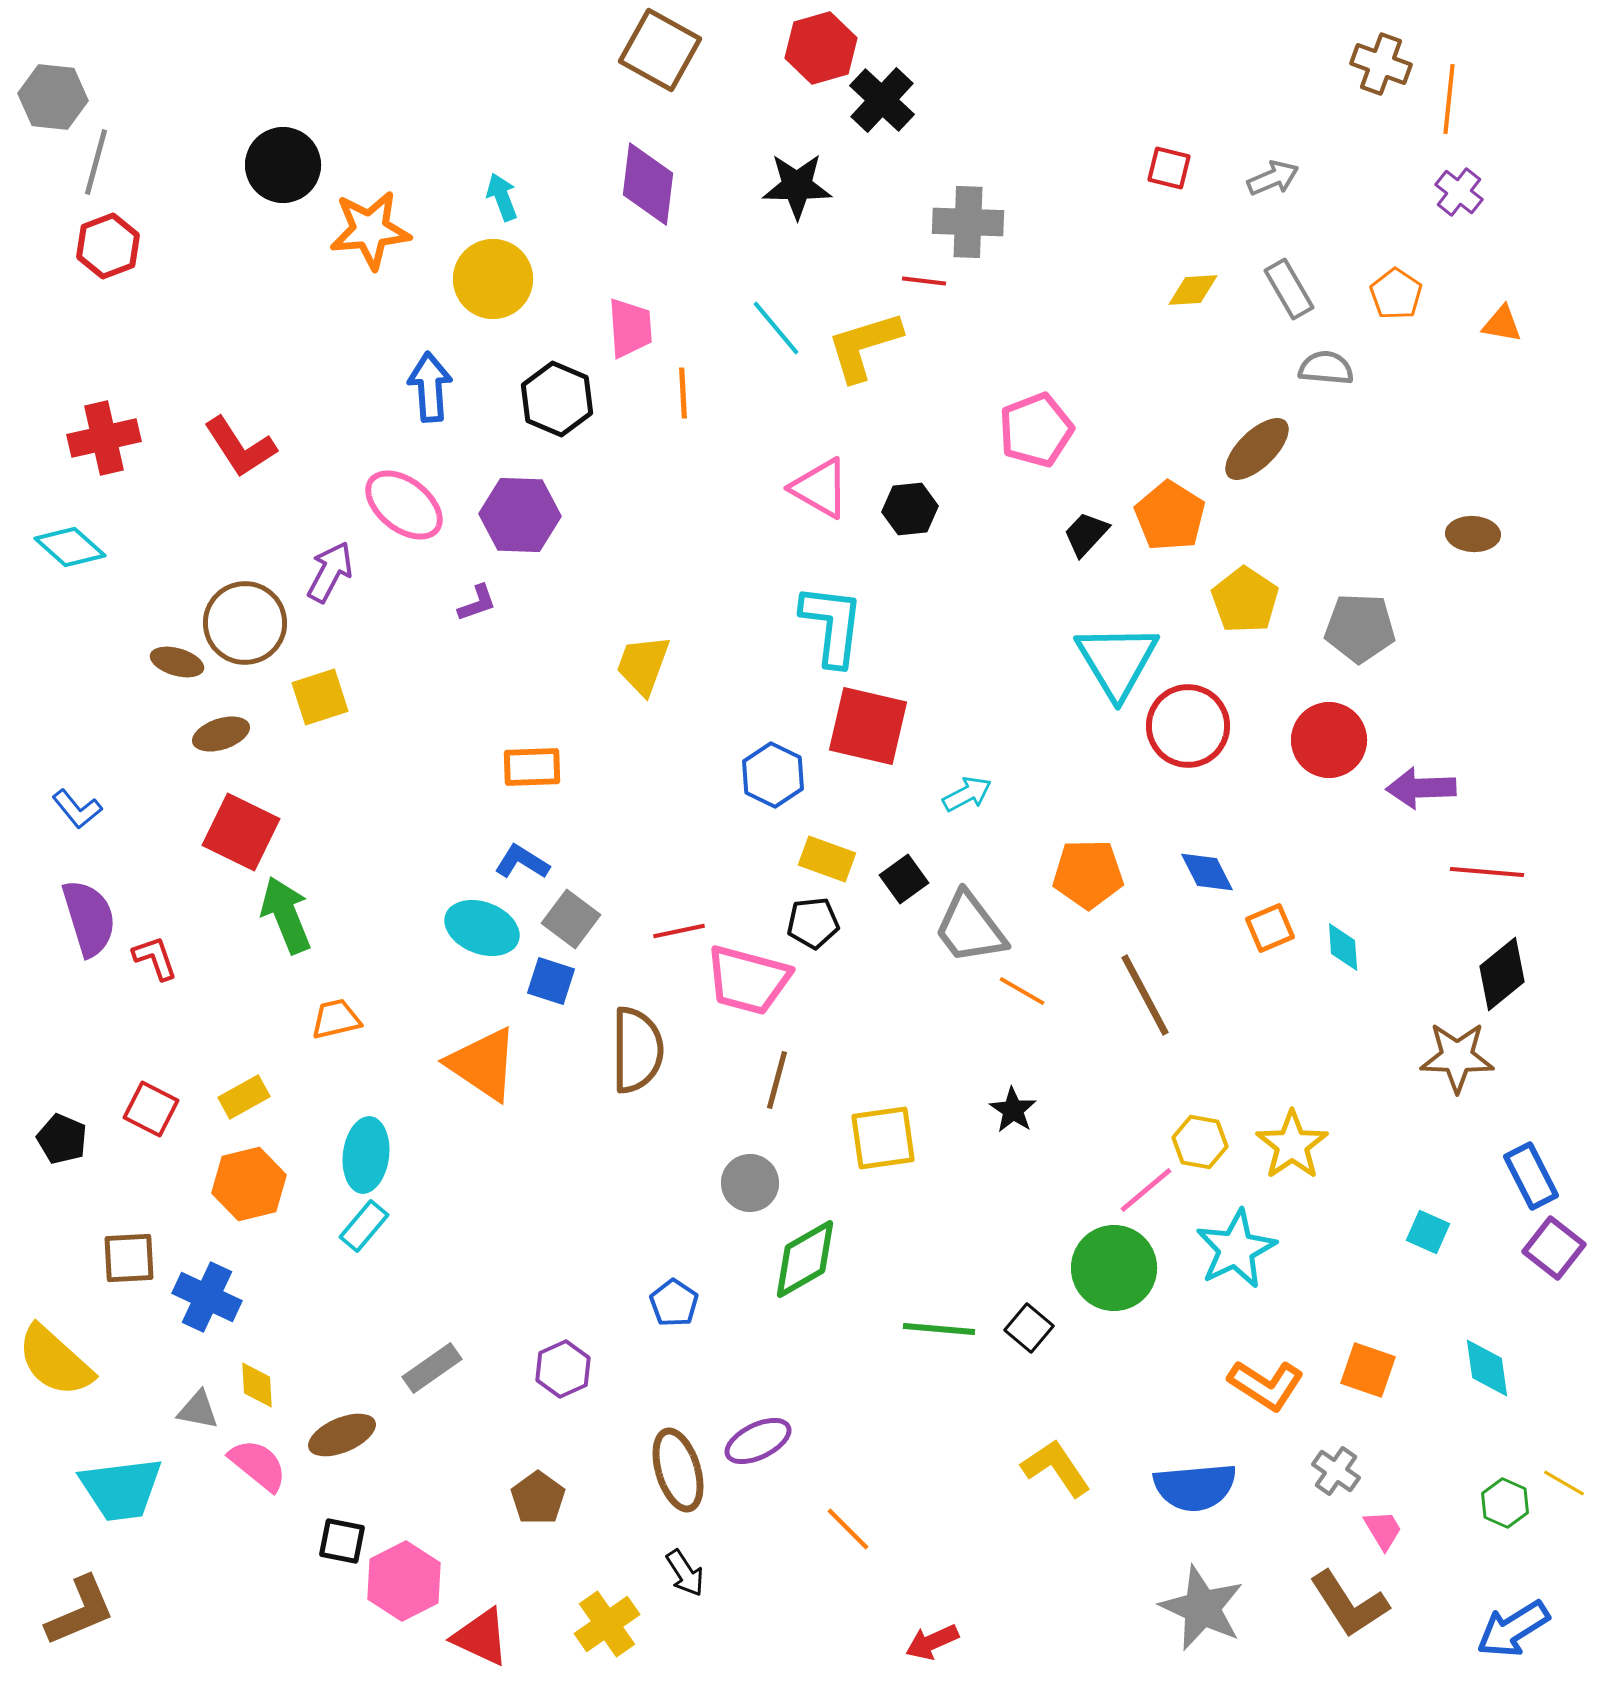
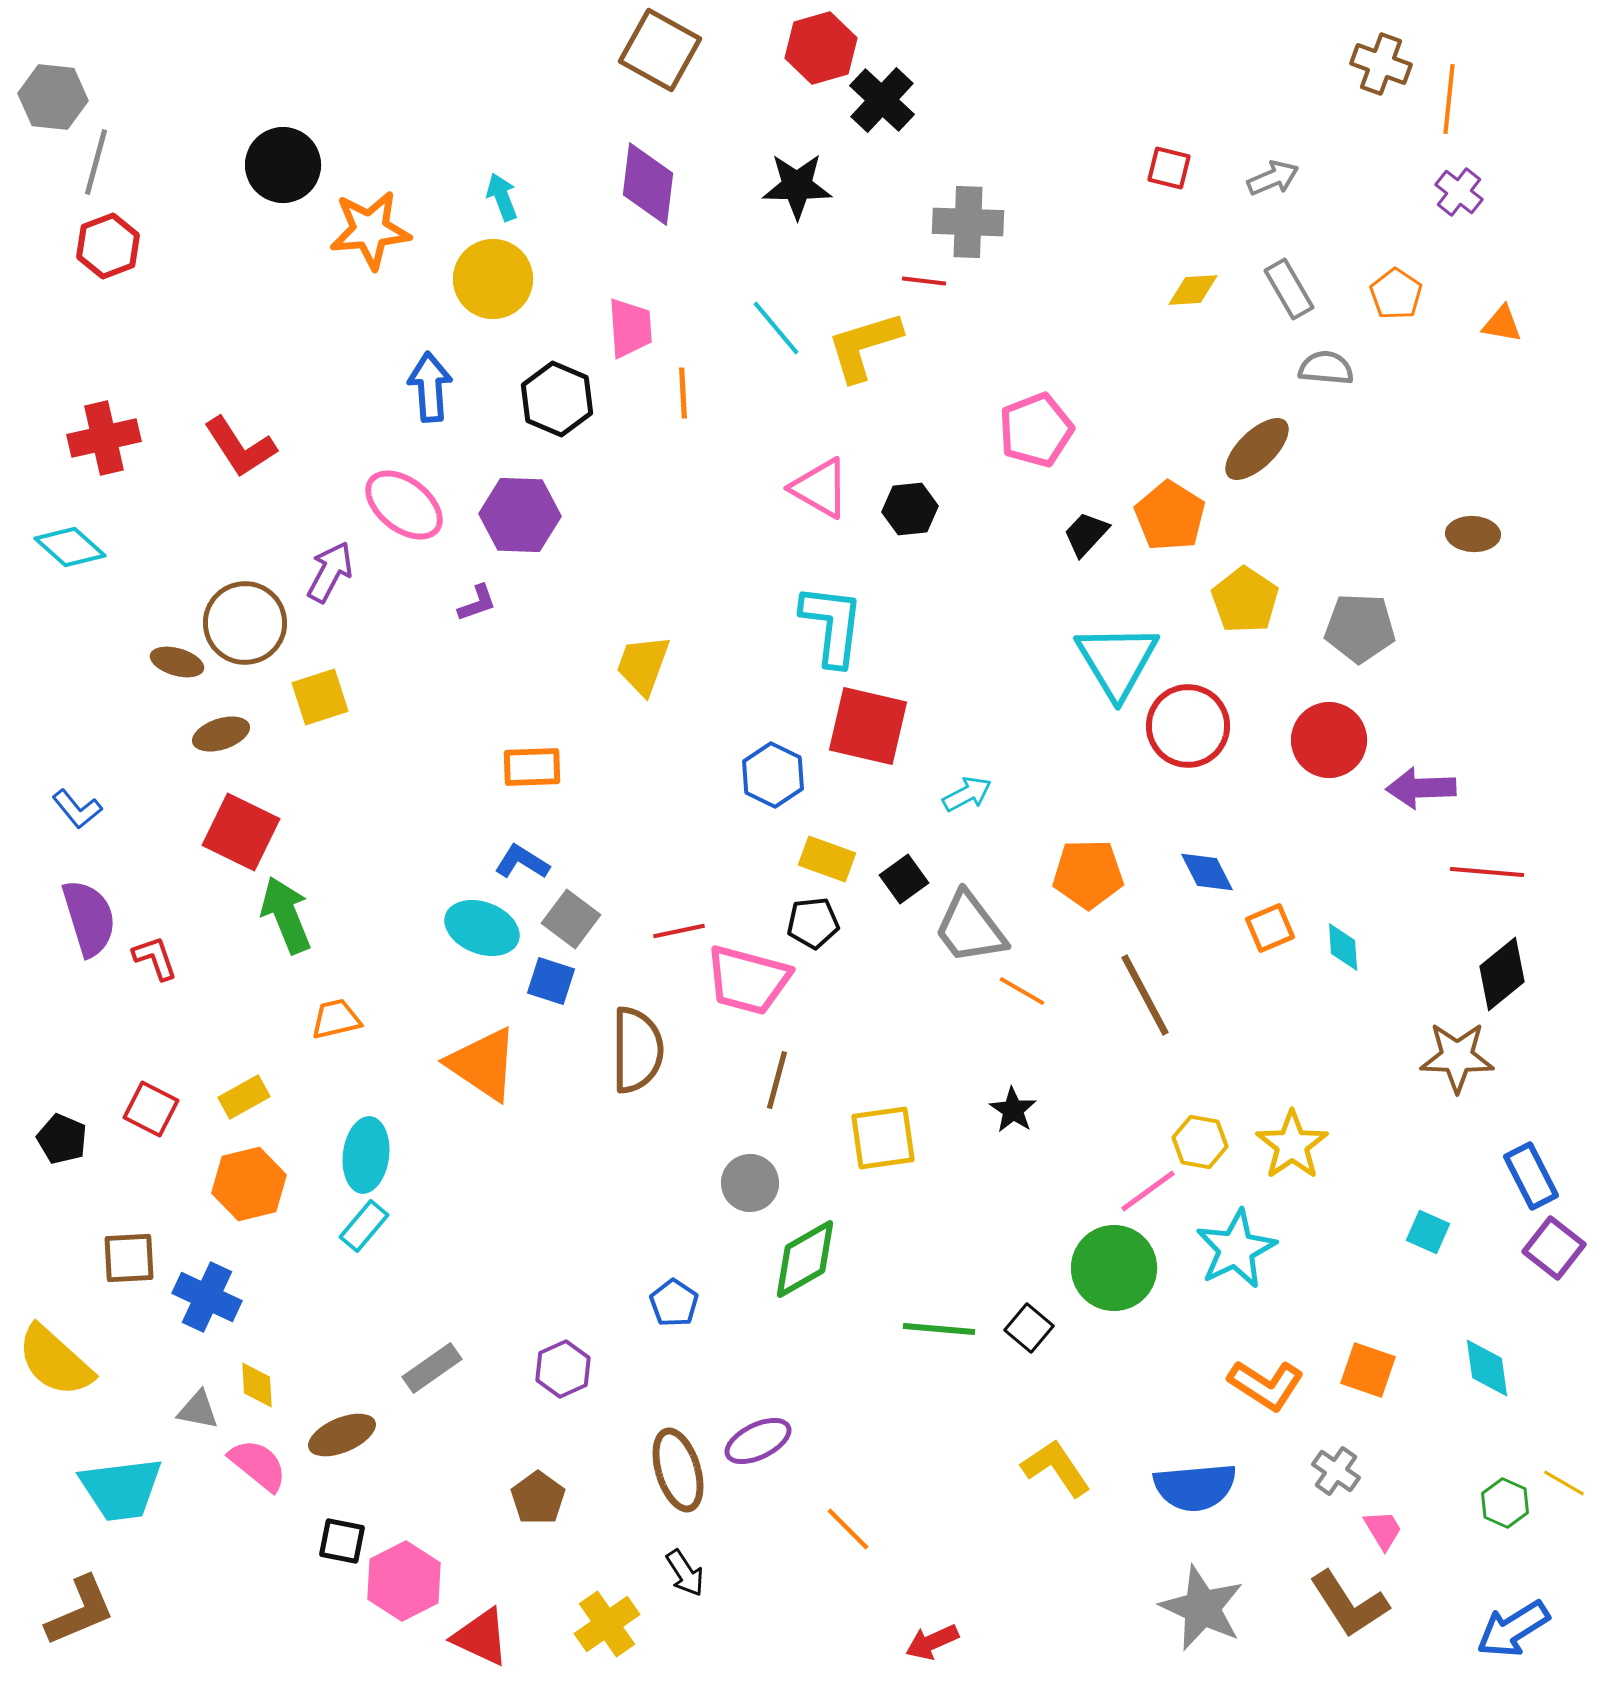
pink line at (1146, 1190): moved 2 px right, 1 px down; rotated 4 degrees clockwise
